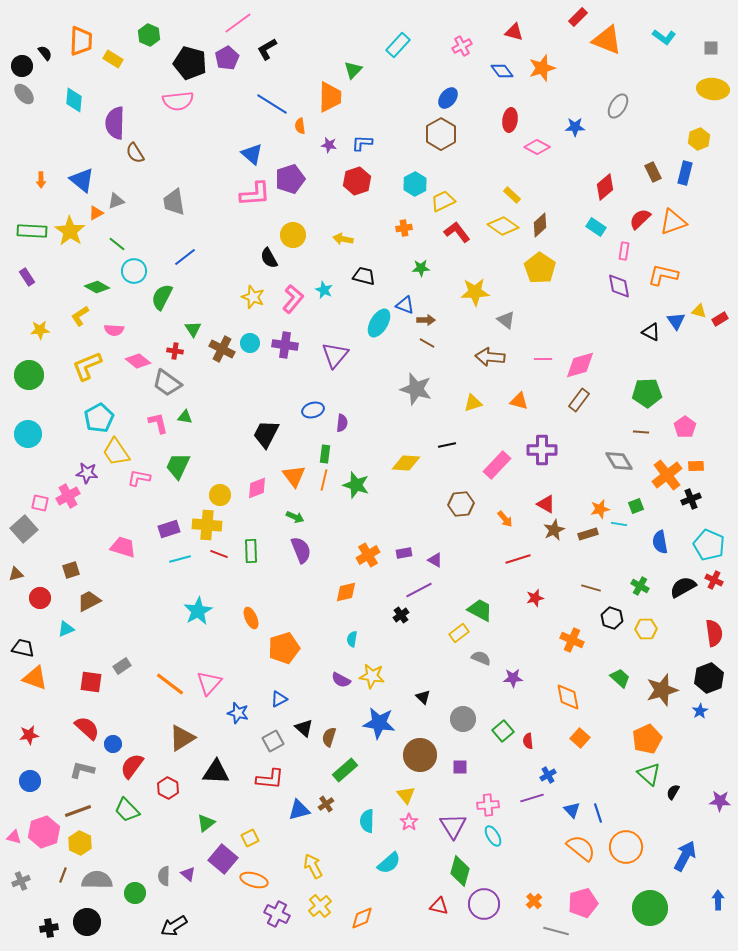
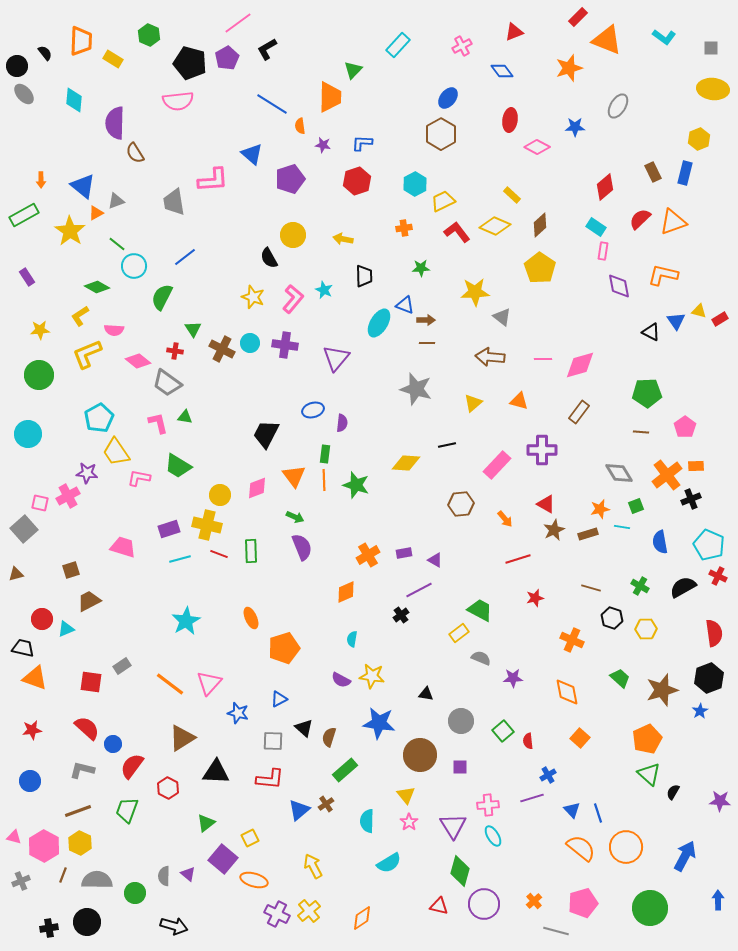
red triangle at (514, 32): rotated 36 degrees counterclockwise
black circle at (22, 66): moved 5 px left
orange star at (542, 68): moved 27 px right
purple star at (329, 145): moved 6 px left
blue triangle at (82, 180): moved 1 px right, 6 px down
pink L-shape at (255, 194): moved 42 px left, 14 px up
yellow diamond at (503, 226): moved 8 px left; rotated 12 degrees counterclockwise
green rectangle at (32, 231): moved 8 px left, 16 px up; rotated 32 degrees counterclockwise
pink rectangle at (624, 251): moved 21 px left
cyan circle at (134, 271): moved 5 px up
black trapezoid at (364, 276): rotated 75 degrees clockwise
gray triangle at (506, 320): moved 4 px left, 3 px up
brown line at (427, 343): rotated 28 degrees counterclockwise
purple triangle at (335, 355): moved 1 px right, 3 px down
yellow L-shape at (87, 366): moved 12 px up
green circle at (29, 375): moved 10 px right
brown rectangle at (579, 400): moved 12 px down
yellow triangle at (473, 403): rotated 24 degrees counterclockwise
gray diamond at (619, 461): moved 12 px down
green trapezoid at (178, 466): rotated 84 degrees counterclockwise
orange line at (324, 480): rotated 15 degrees counterclockwise
cyan line at (619, 524): moved 3 px right, 3 px down
yellow cross at (207, 525): rotated 8 degrees clockwise
purple semicircle at (301, 550): moved 1 px right, 3 px up
red cross at (714, 580): moved 4 px right, 4 px up
orange diamond at (346, 592): rotated 10 degrees counterclockwise
red circle at (40, 598): moved 2 px right, 21 px down
cyan star at (198, 611): moved 12 px left, 10 px down
black triangle at (423, 697): moved 3 px right, 3 px up; rotated 35 degrees counterclockwise
orange diamond at (568, 697): moved 1 px left, 5 px up
gray circle at (463, 719): moved 2 px left, 2 px down
red star at (29, 735): moved 3 px right, 5 px up
gray square at (273, 741): rotated 30 degrees clockwise
green trapezoid at (127, 810): rotated 64 degrees clockwise
blue triangle at (299, 810): rotated 25 degrees counterclockwise
pink hexagon at (44, 832): moved 14 px down; rotated 12 degrees counterclockwise
cyan semicircle at (389, 863): rotated 10 degrees clockwise
yellow cross at (320, 906): moved 11 px left, 5 px down
orange diamond at (362, 918): rotated 10 degrees counterclockwise
black arrow at (174, 926): rotated 132 degrees counterclockwise
